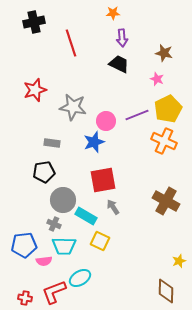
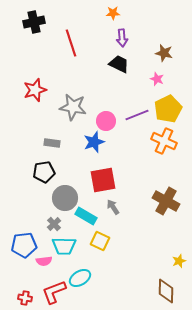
gray circle: moved 2 px right, 2 px up
gray cross: rotated 24 degrees clockwise
